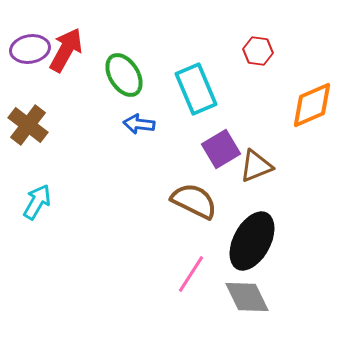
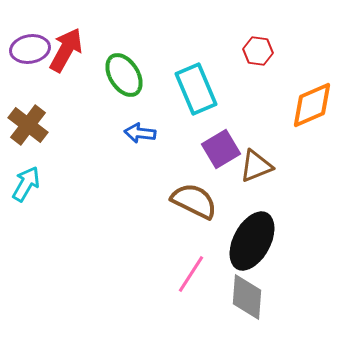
blue arrow: moved 1 px right, 9 px down
cyan arrow: moved 11 px left, 18 px up
gray diamond: rotated 30 degrees clockwise
